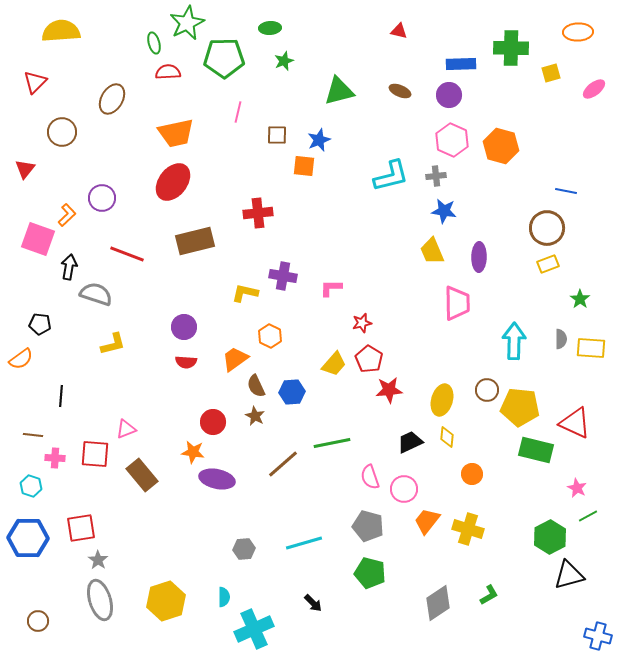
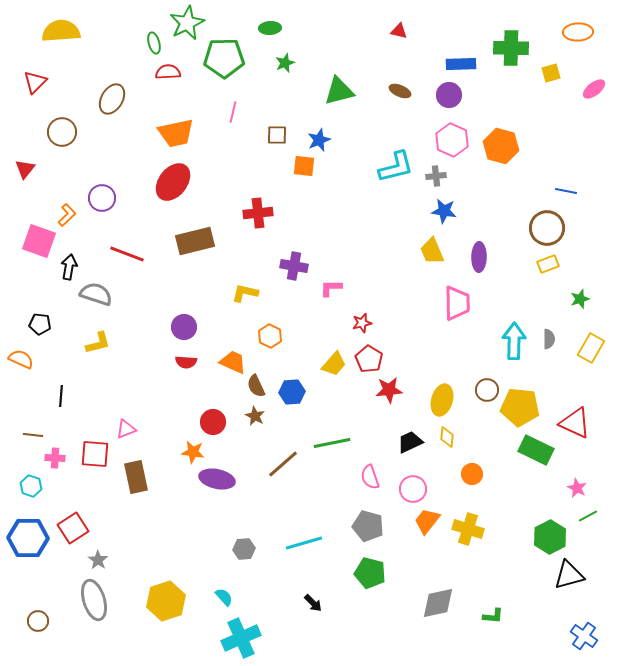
green star at (284, 61): moved 1 px right, 2 px down
pink line at (238, 112): moved 5 px left
cyan L-shape at (391, 176): moved 5 px right, 9 px up
pink square at (38, 239): moved 1 px right, 2 px down
purple cross at (283, 276): moved 11 px right, 10 px up
green star at (580, 299): rotated 18 degrees clockwise
gray semicircle at (561, 339): moved 12 px left
yellow L-shape at (113, 344): moved 15 px left, 1 px up
yellow rectangle at (591, 348): rotated 64 degrees counterclockwise
orange semicircle at (21, 359): rotated 120 degrees counterclockwise
orange trapezoid at (235, 359): moved 2 px left, 3 px down; rotated 60 degrees clockwise
green rectangle at (536, 450): rotated 12 degrees clockwise
brown rectangle at (142, 475): moved 6 px left, 2 px down; rotated 28 degrees clockwise
pink circle at (404, 489): moved 9 px right
red square at (81, 528): moved 8 px left; rotated 24 degrees counterclockwise
green L-shape at (489, 595): moved 4 px right, 21 px down; rotated 35 degrees clockwise
cyan semicircle at (224, 597): rotated 42 degrees counterclockwise
gray ellipse at (100, 600): moved 6 px left
gray diamond at (438, 603): rotated 21 degrees clockwise
cyan cross at (254, 629): moved 13 px left, 9 px down
blue cross at (598, 636): moved 14 px left; rotated 20 degrees clockwise
